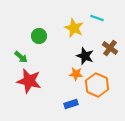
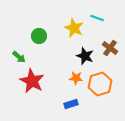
green arrow: moved 2 px left
orange star: moved 4 px down
red star: moved 3 px right; rotated 15 degrees clockwise
orange hexagon: moved 3 px right, 1 px up; rotated 20 degrees clockwise
